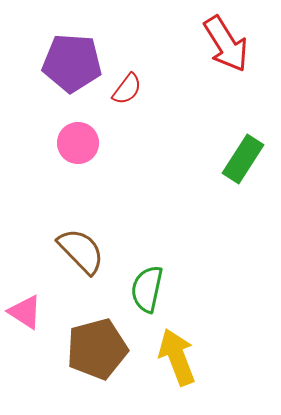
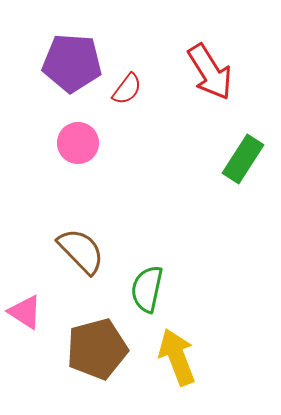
red arrow: moved 16 px left, 28 px down
